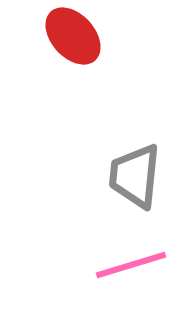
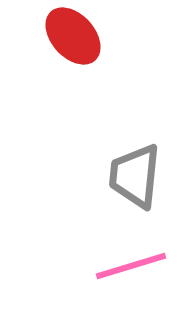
pink line: moved 1 px down
